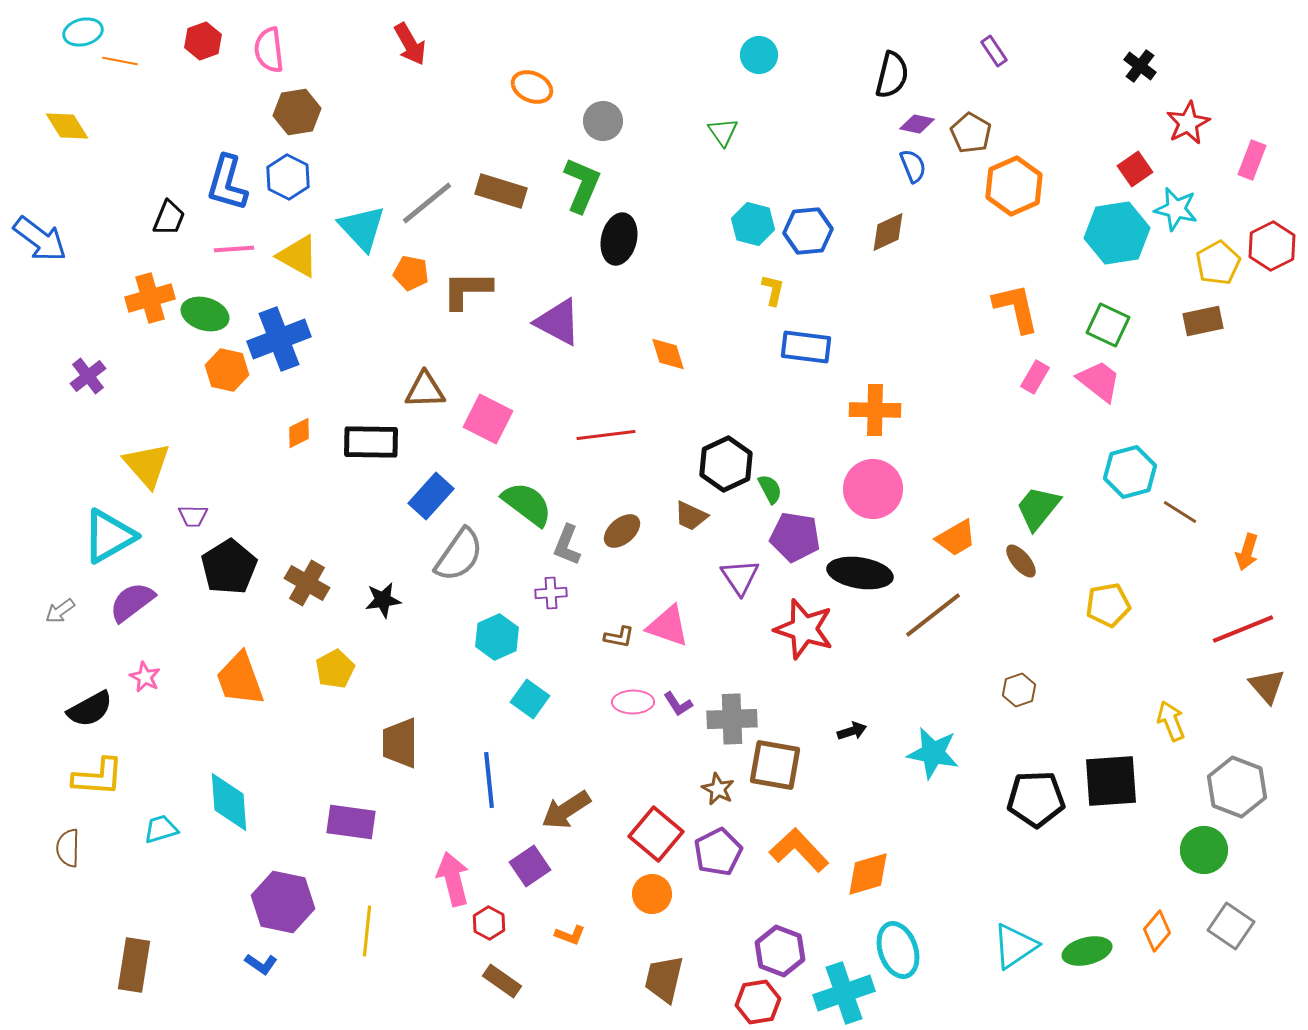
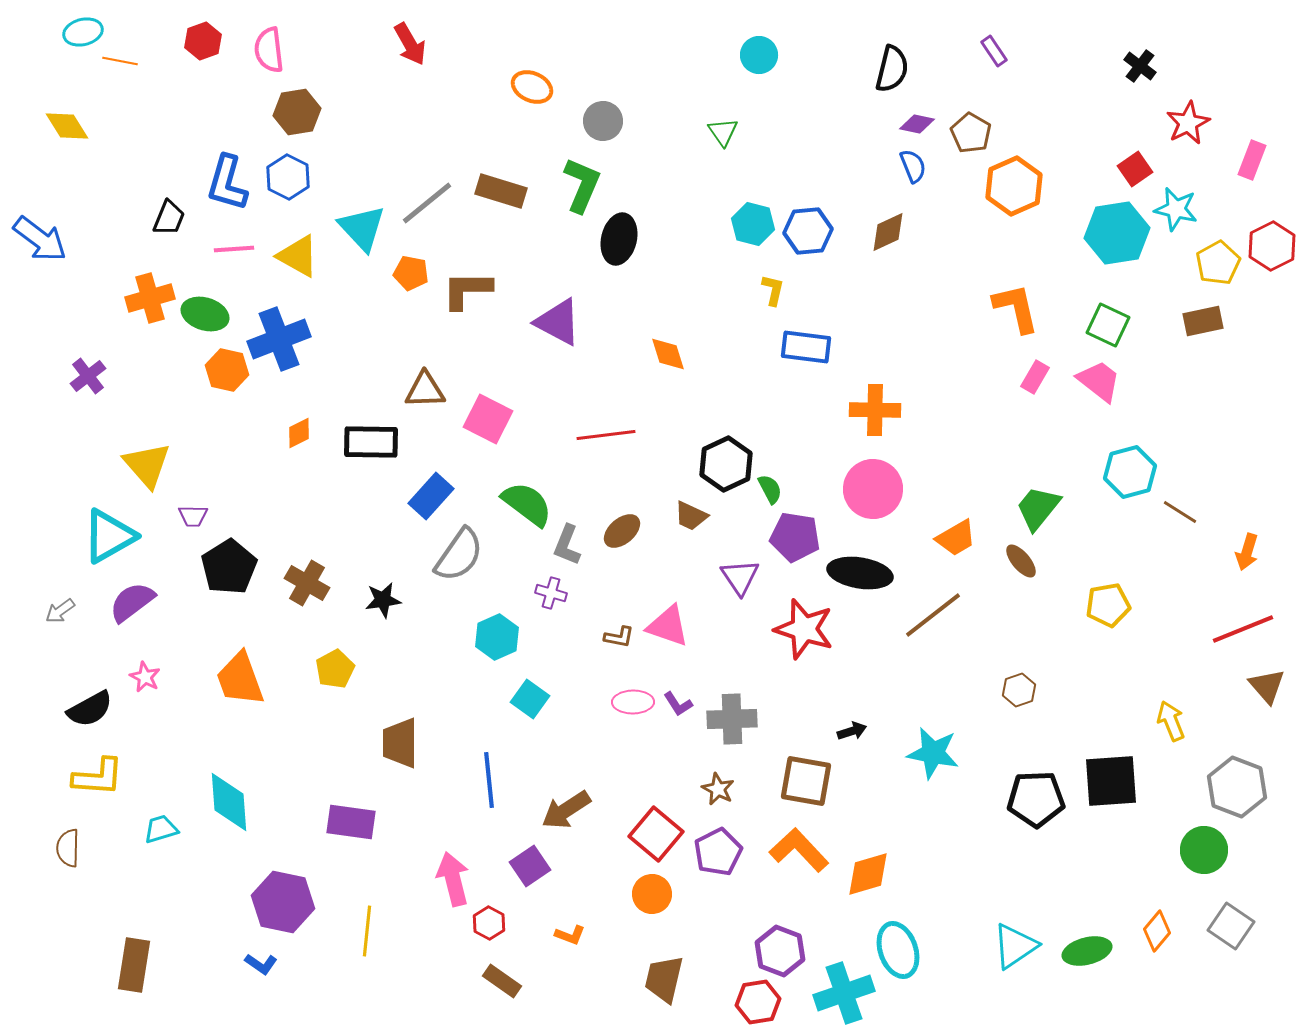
black semicircle at (892, 75): moved 6 px up
purple cross at (551, 593): rotated 20 degrees clockwise
brown square at (775, 765): moved 31 px right, 16 px down
